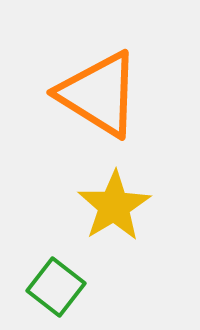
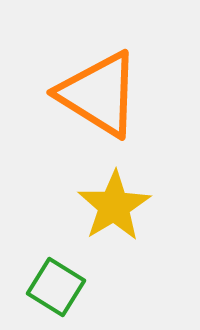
green square: rotated 6 degrees counterclockwise
